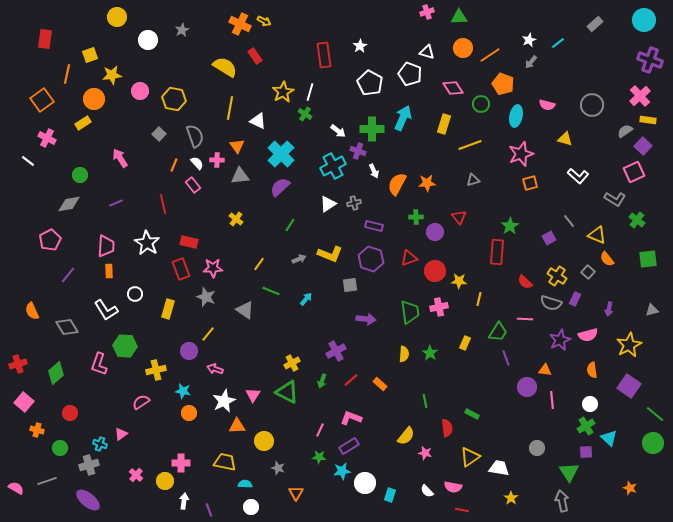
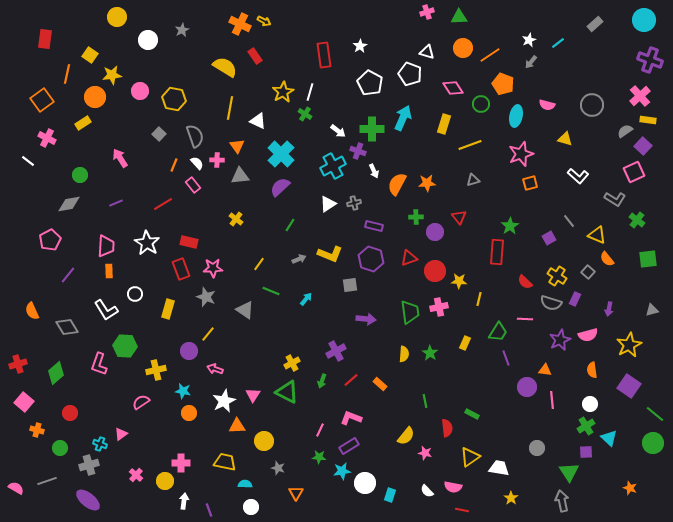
yellow square at (90, 55): rotated 35 degrees counterclockwise
orange circle at (94, 99): moved 1 px right, 2 px up
red line at (163, 204): rotated 72 degrees clockwise
